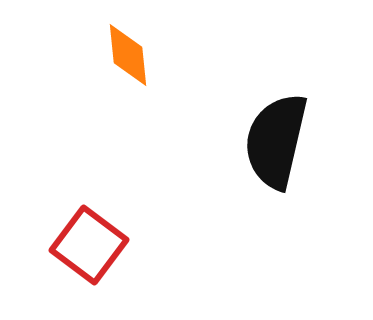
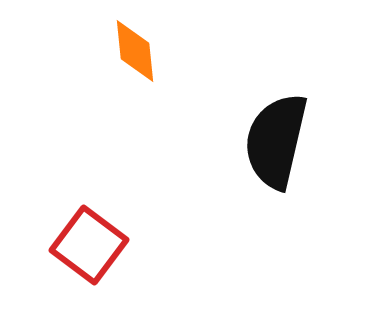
orange diamond: moved 7 px right, 4 px up
